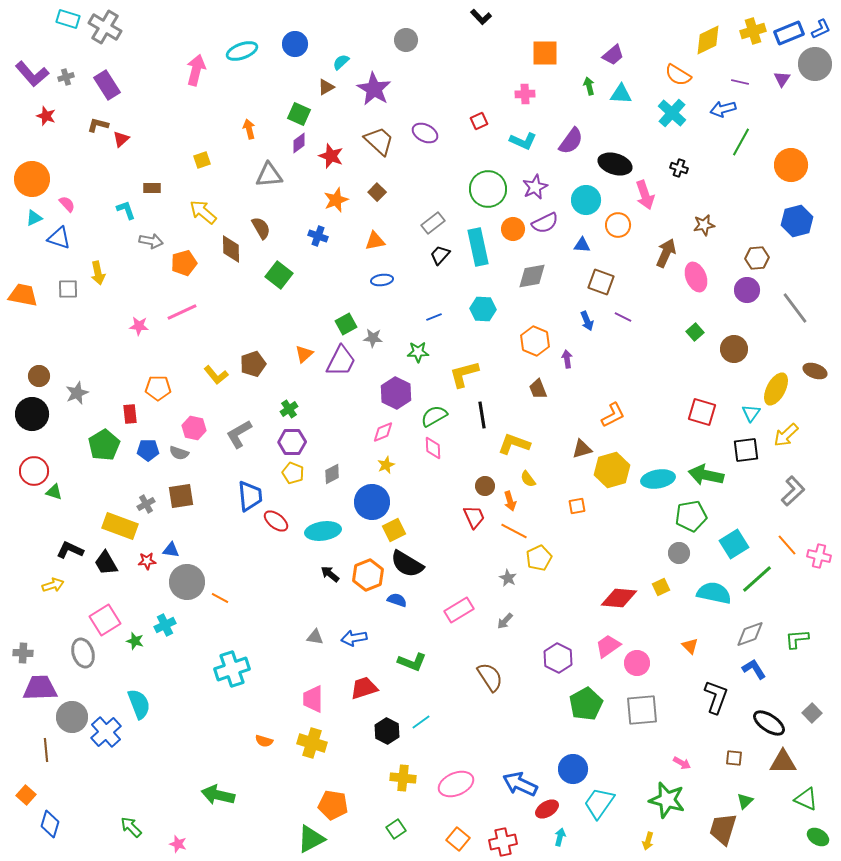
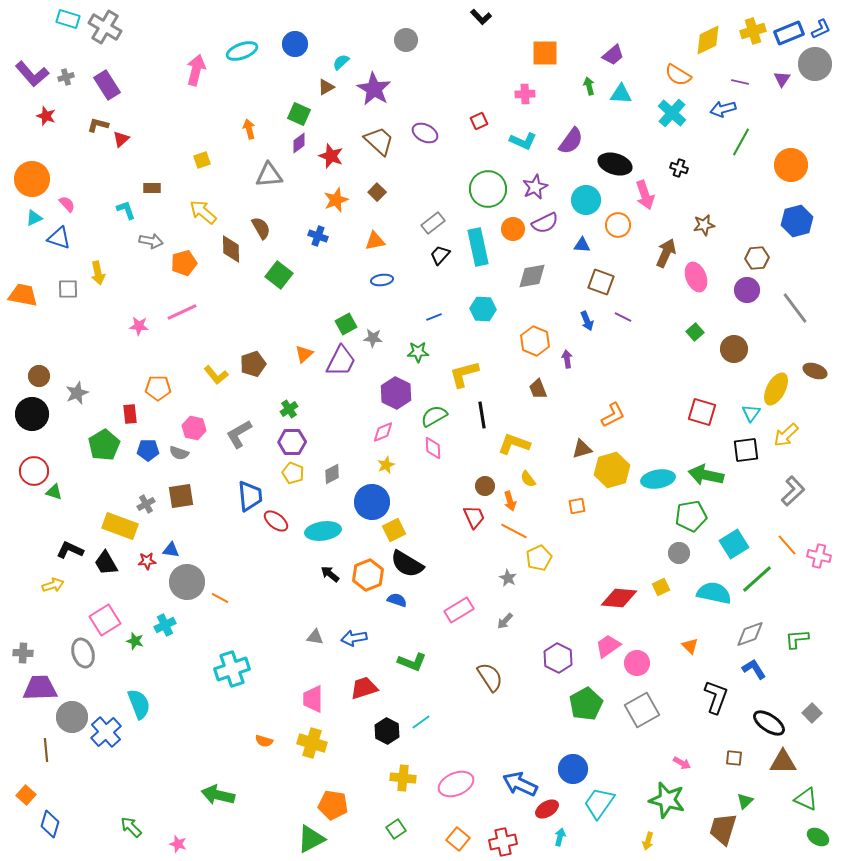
gray square at (642, 710): rotated 24 degrees counterclockwise
